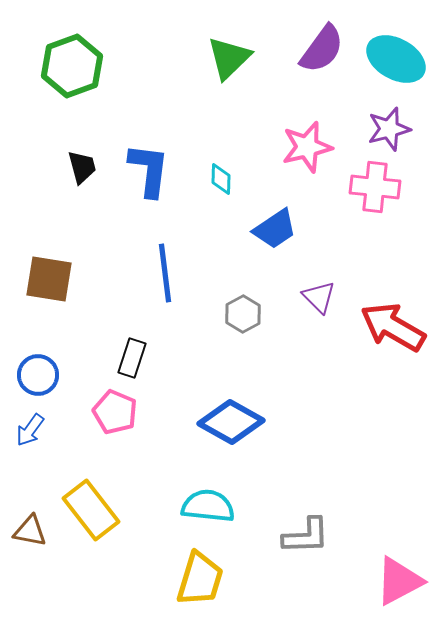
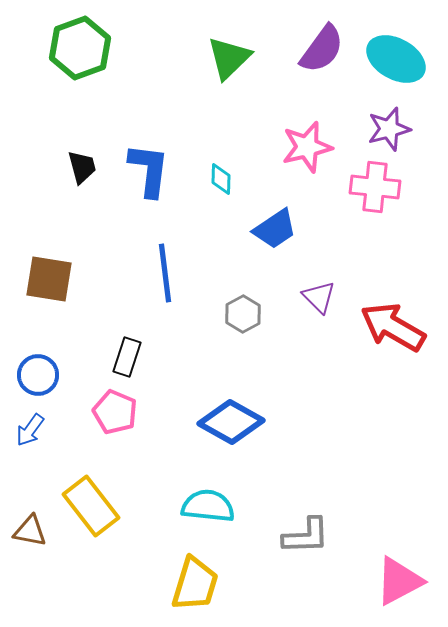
green hexagon: moved 8 px right, 18 px up
black rectangle: moved 5 px left, 1 px up
yellow rectangle: moved 4 px up
yellow trapezoid: moved 5 px left, 5 px down
